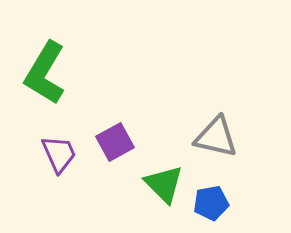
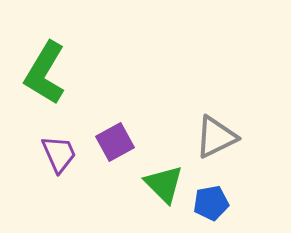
gray triangle: rotated 39 degrees counterclockwise
